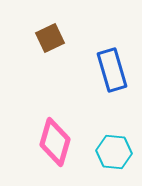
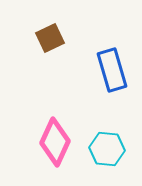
pink diamond: rotated 9 degrees clockwise
cyan hexagon: moved 7 px left, 3 px up
